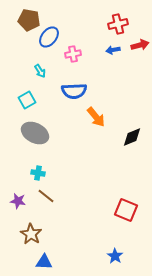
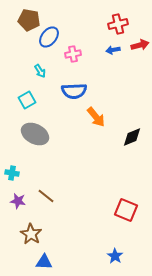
gray ellipse: moved 1 px down
cyan cross: moved 26 px left
